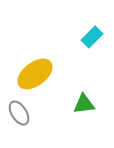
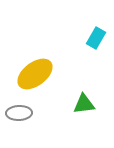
cyan rectangle: moved 4 px right, 1 px down; rotated 15 degrees counterclockwise
gray ellipse: rotated 60 degrees counterclockwise
